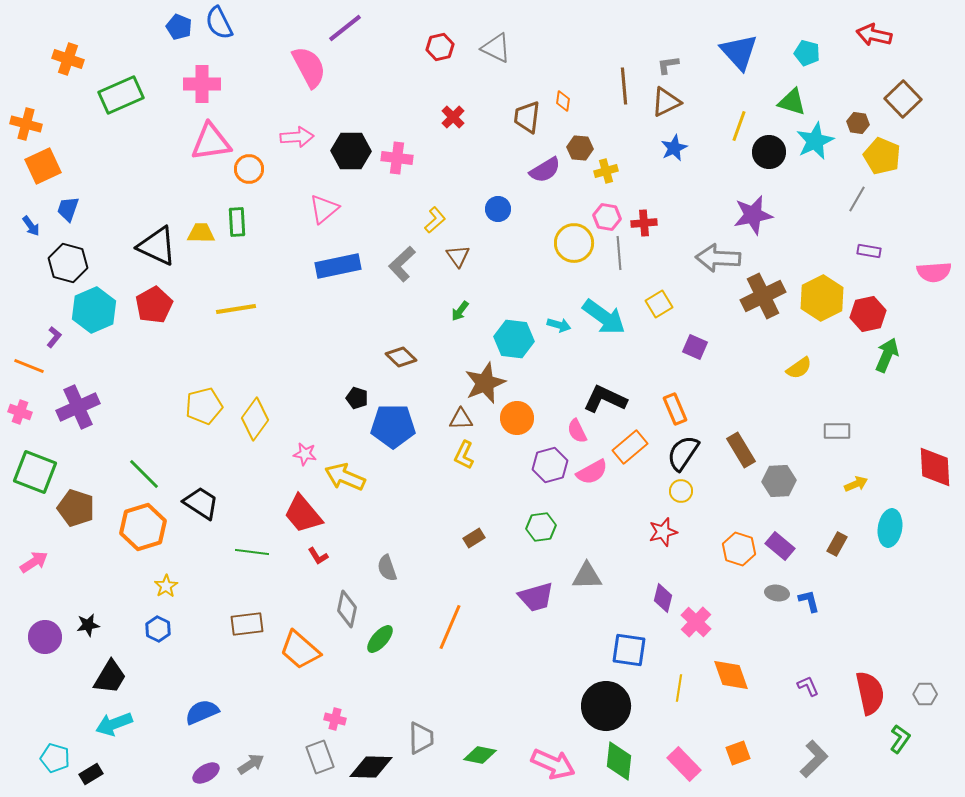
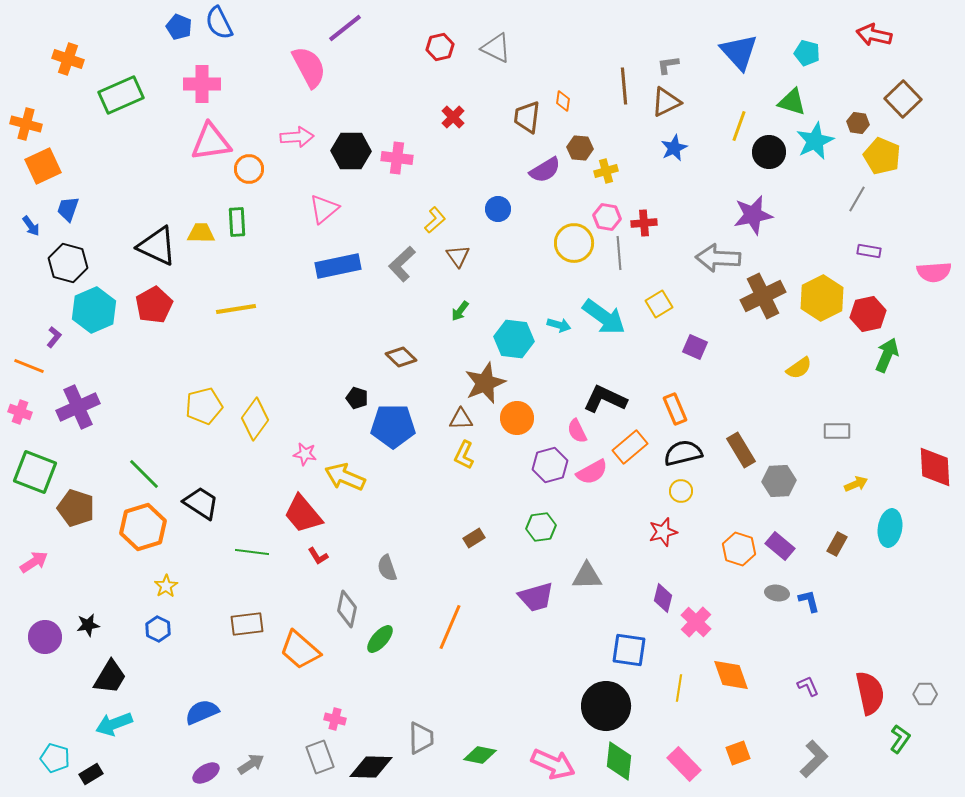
black semicircle at (683, 453): rotated 42 degrees clockwise
